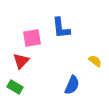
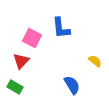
pink square: rotated 36 degrees clockwise
blue semicircle: rotated 54 degrees counterclockwise
